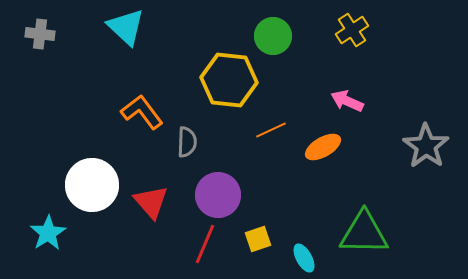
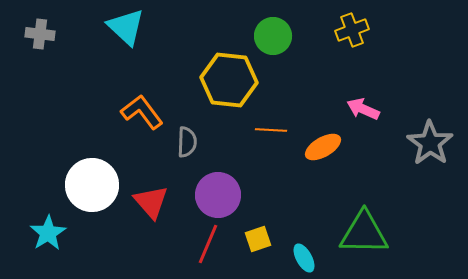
yellow cross: rotated 12 degrees clockwise
pink arrow: moved 16 px right, 8 px down
orange line: rotated 28 degrees clockwise
gray star: moved 4 px right, 3 px up
red line: moved 3 px right
